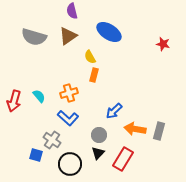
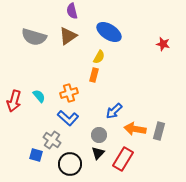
yellow semicircle: moved 9 px right; rotated 120 degrees counterclockwise
